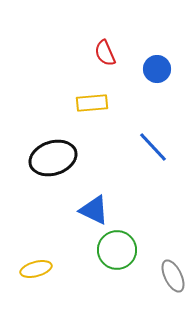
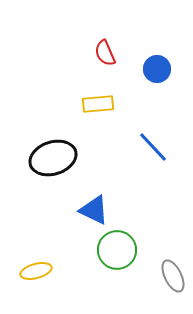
yellow rectangle: moved 6 px right, 1 px down
yellow ellipse: moved 2 px down
